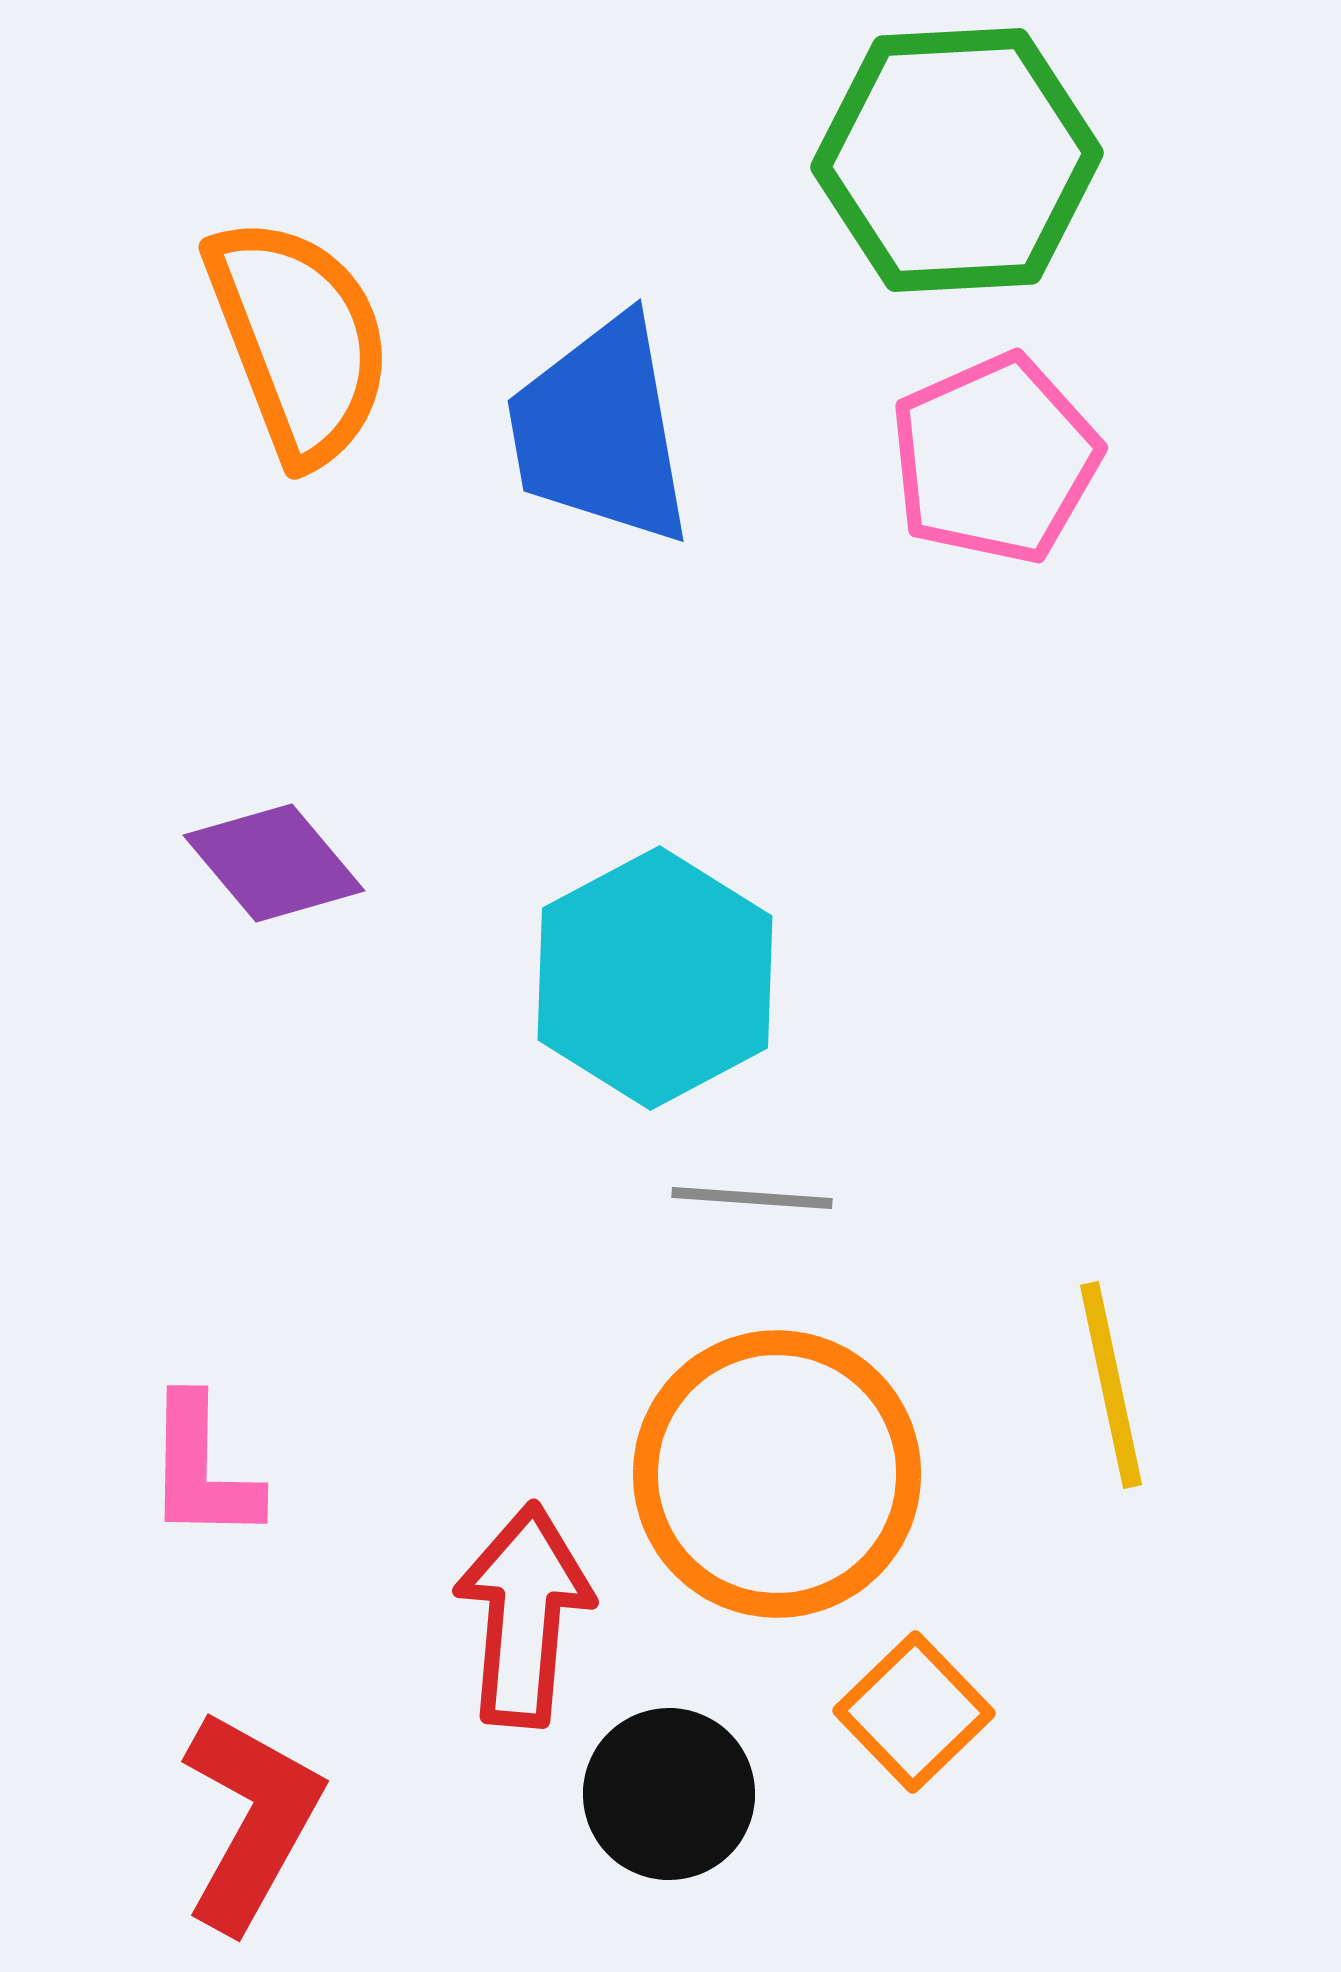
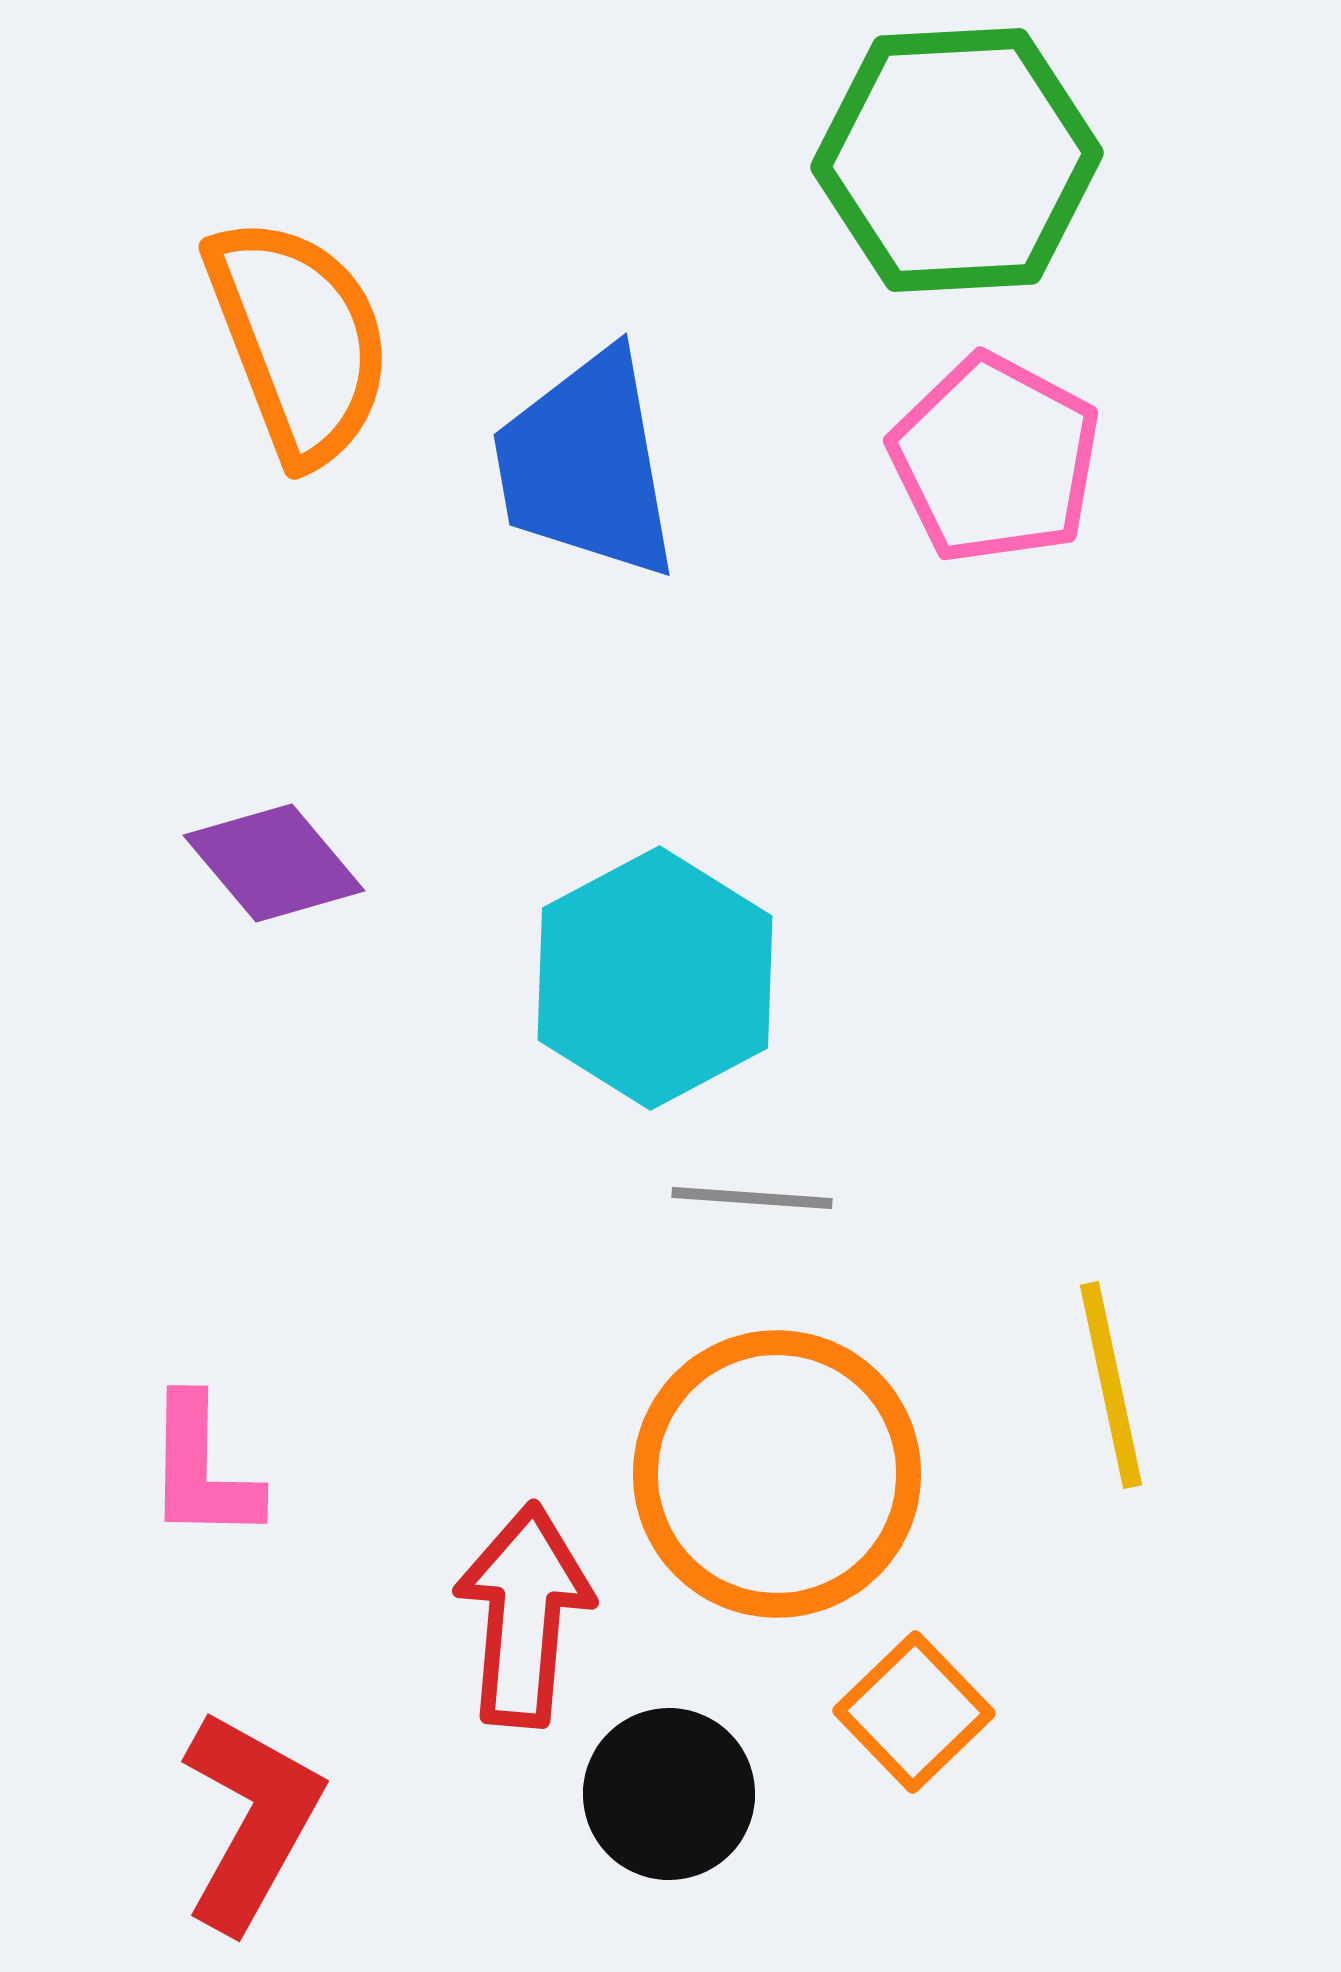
blue trapezoid: moved 14 px left, 34 px down
pink pentagon: rotated 20 degrees counterclockwise
